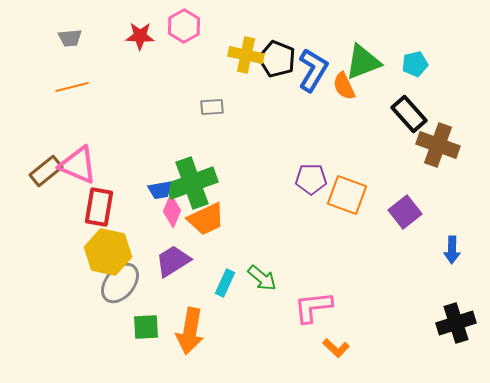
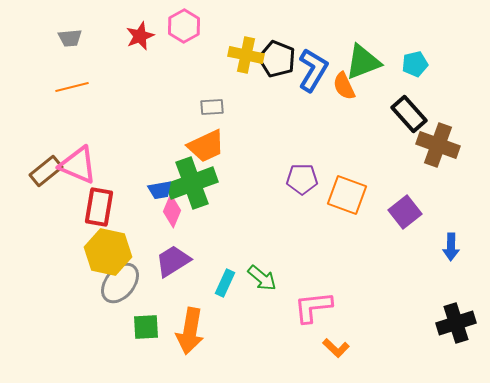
red star: rotated 24 degrees counterclockwise
purple pentagon: moved 9 px left
orange trapezoid: moved 73 px up
blue arrow: moved 1 px left, 3 px up
